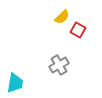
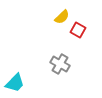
gray cross: moved 1 px right, 1 px up; rotated 30 degrees counterclockwise
cyan trapezoid: rotated 35 degrees clockwise
